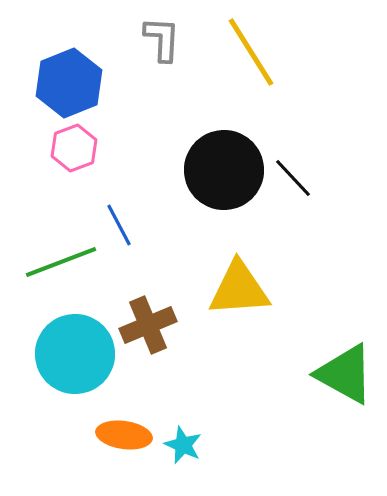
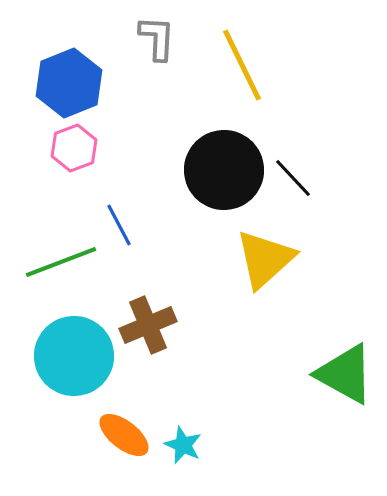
gray L-shape: moved 5 px left, 1 px up
yellow line: moved 9 px left, 13 px down; rotated 6 degrees clockwise
yellow triangle: moved 26 px right, 30 px up; rotated 38 degrees counterclockwise
cyan circle: moved 1 px left, 2 px down
orange ellipse: rotated 30 degrees clockwise
